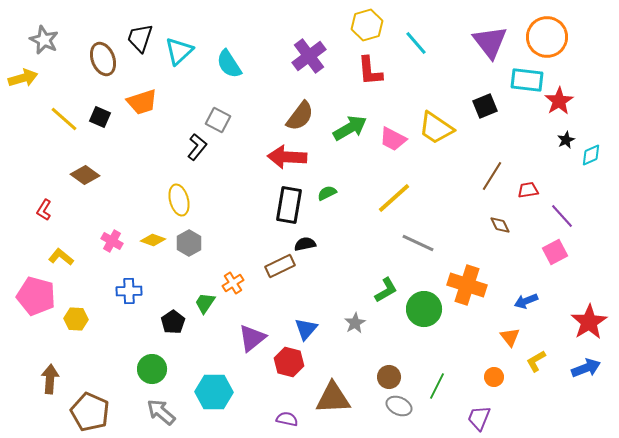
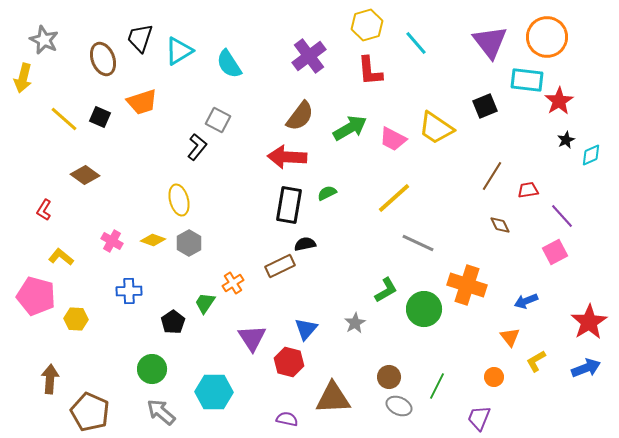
cyan triangle at (179, 51): rotated 12 degrees clockwise
yellow arrow at (23, 78): rotated 120 degrees clockwise
purple triangle at (252, 338): rotated 24 degrees counterclockwise
